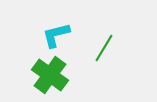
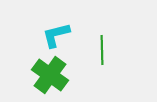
green line: moved 2 px left, 2 px down; rotated 32 degrees counterclockwise
